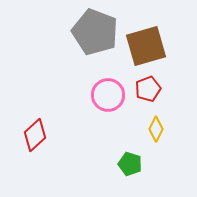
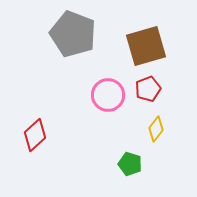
gray pentagon: moved 22 px left, 2 px down
yellow diamond: rotated 10 degrees clockwise
